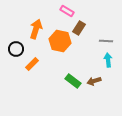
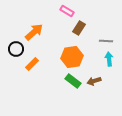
orange arrow: moved 2 px left, 3 px down; rotated 30 degrees clockwise
orange hexagon: moved 12 px right, 16 px down; rotated 20 degrees counterclockwise
cyan arrow: moved 1 px right, 1 px up
